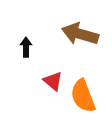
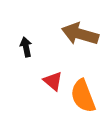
black arrow: rotated 12 degrees counterclockwise
